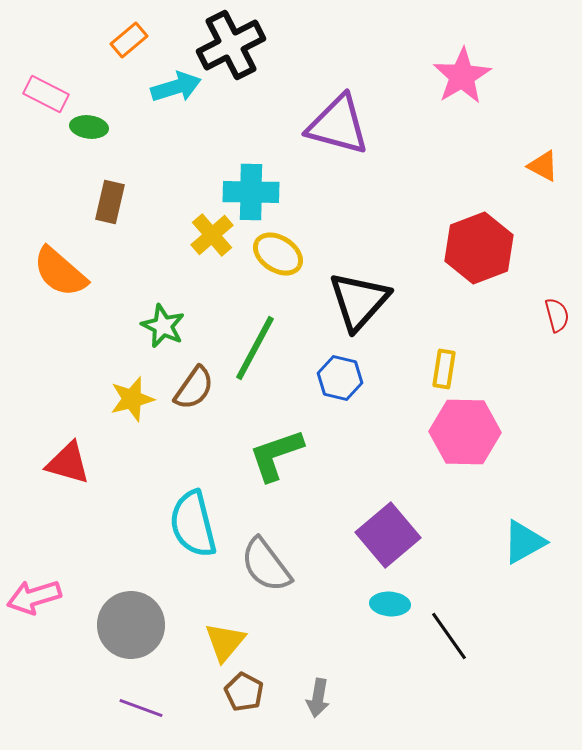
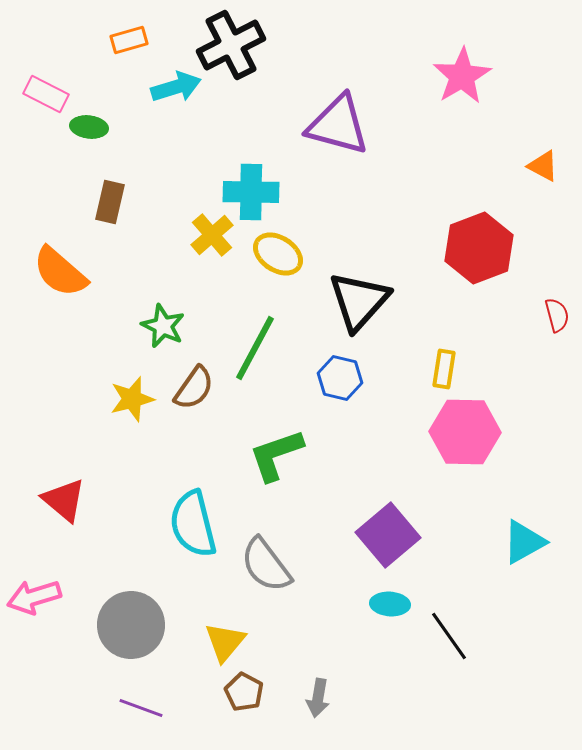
orange rectangle: rotated 24 degrees clockwise
red triangle: moved 4 px left, 37 px down; rotated 24 degrees clockwise
